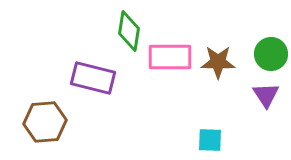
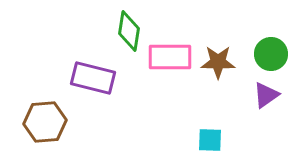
purple triangle: rotated 28 degrees clockwise
